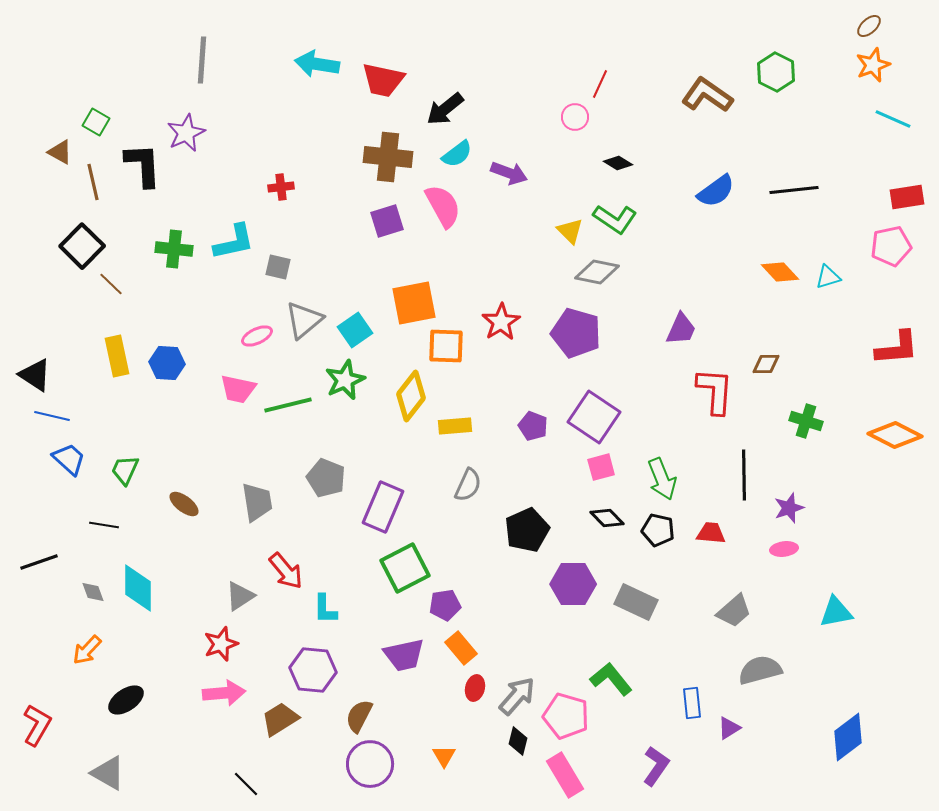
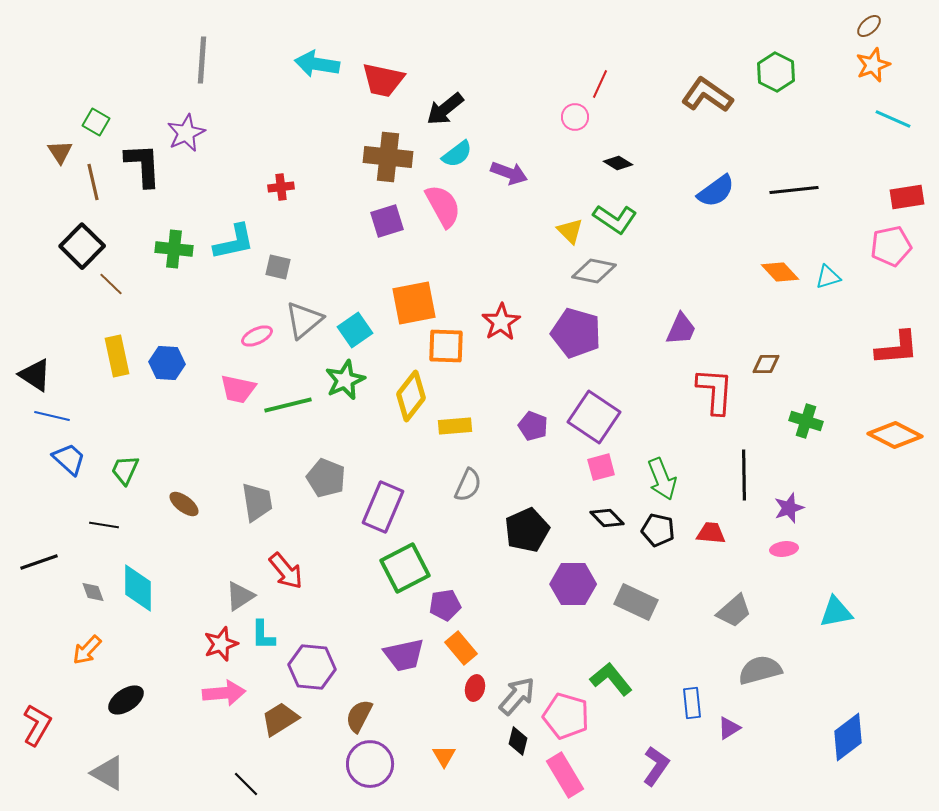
brown triangle at (60, 152): rotated 28 degrees clockwise
gray diamond at (597, 272): moved 3 px left, 1 px up
cyan L-shape at (325, 609): moved 62 px left, 26 px down
purple hexagon at (313, 670): moved 1 px left, 3 px up
